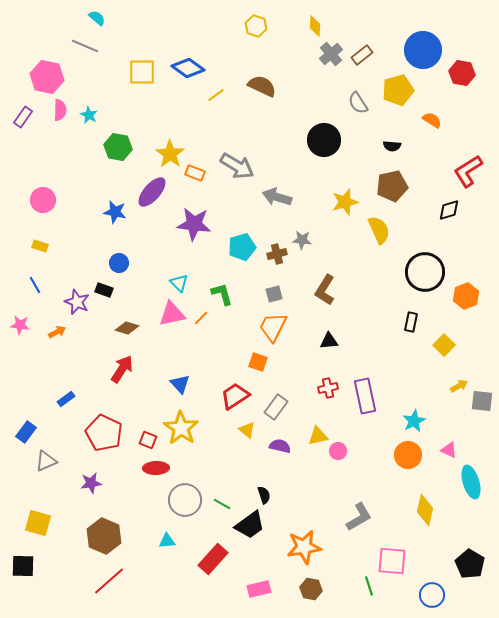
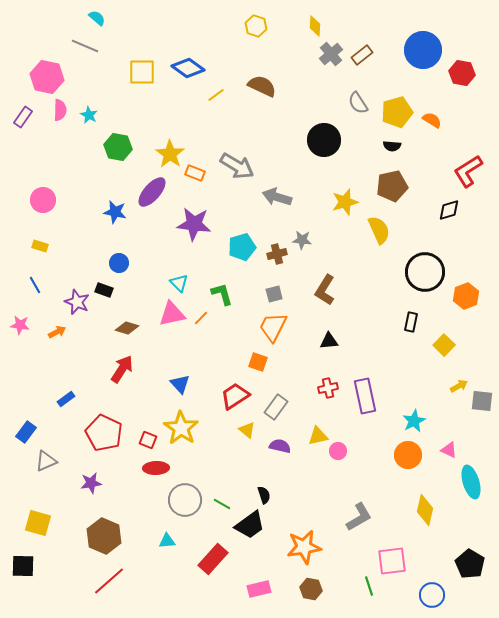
yellow pentagon at (398, 90): moved 1 px left, 22 px down
pink square at (392, 561): rotated 12 degrees counterclockwise
